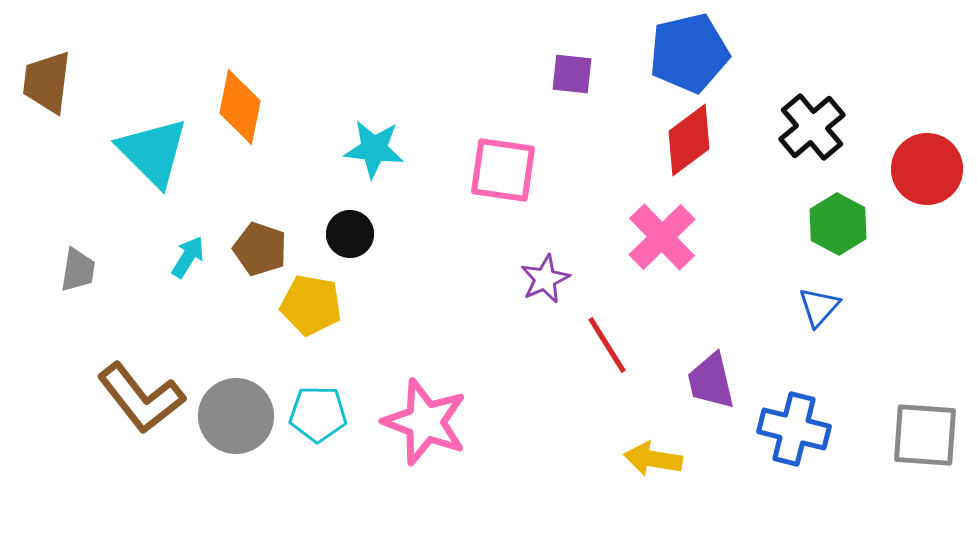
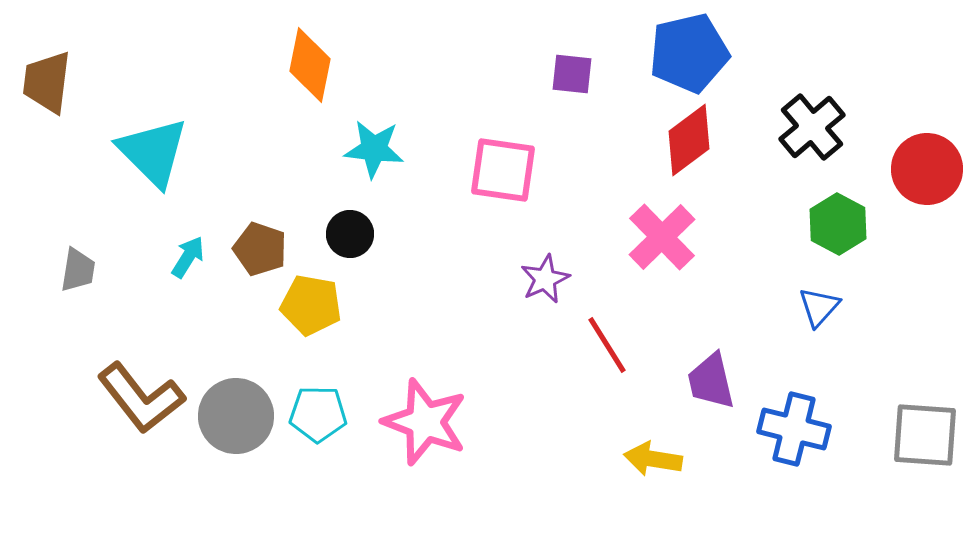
orange diamond: moved 70 px right, 42 px up
